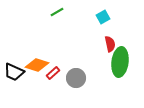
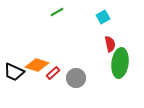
green ellipse: moved 1 px down
